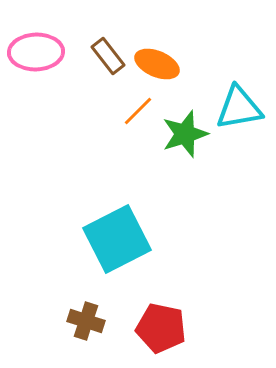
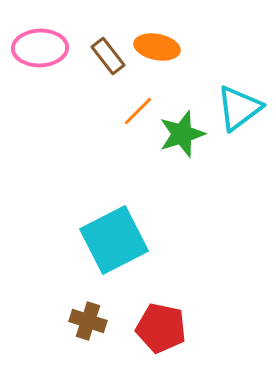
pink ellipse: moved 4 px right, 4 px up
orange ellipse: moved 17 px up; rotated 12 degrees counterclockwise
cyan triangle: rotated 27 degrees counterclockwise
green star: moved 3 px left
cyan square: moved 3 px left, 1 px down
brown cross: moved 2 px right
